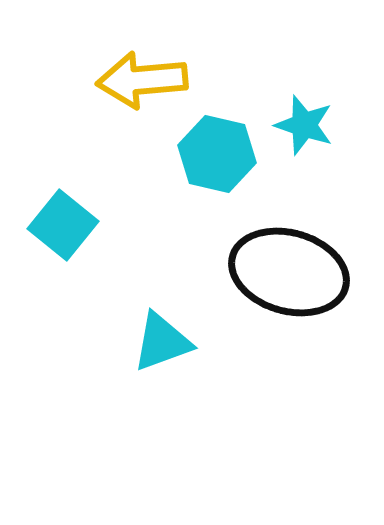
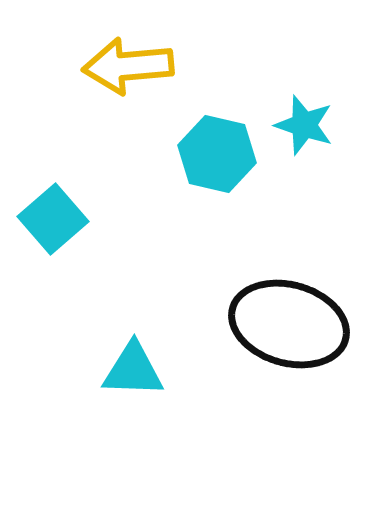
yellow arrow: moved 14 px left, 14 px up
cyan square: moved 10 px left, 6 px up; rotated 10 degrees clockwise
black ellipse: moved 52 px down
cyan triangle: moved 29 px left, 28 px down; rotated 22 degrees clockwise
